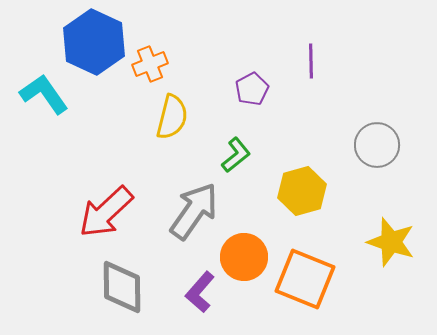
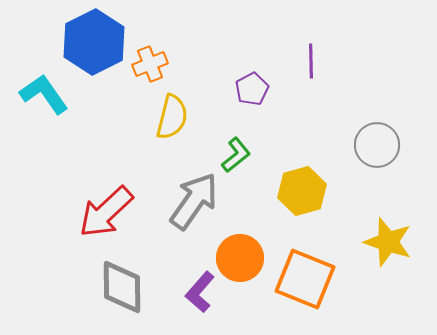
blue hexagon: rotated 8 degrees clockwise
gray arrow: moved 10 px up
yellow star: moved 3 px left
orange circle: moved 4 px left, 1 px down
